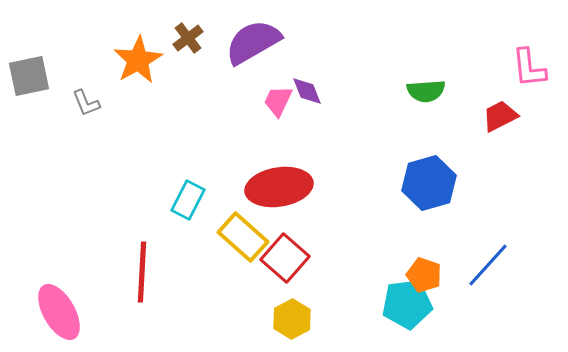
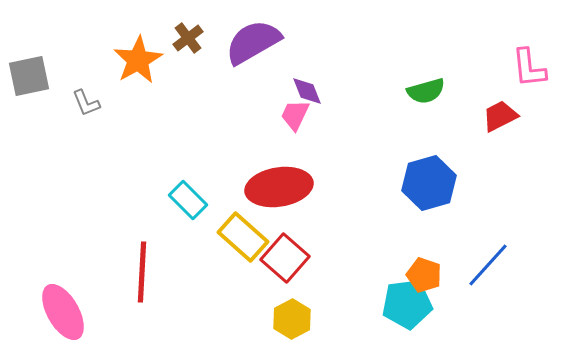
green semicircle: rotated 12 degrees counterclockwise
pink trapezoid: moved 17 px right, 14 px down
cyan rectangle: rotated 72 degrees counterclockwise
pink ellipse: moved 4 px right
